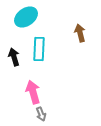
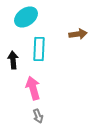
brown arrow: moved 2 px left, 1 px down; rotated 96 degrees clockwise
black arrow: moved 1 px left, 3 px down; rotated 12 degrees clockwise
pink arrow: moved 4 px up
gray arrow: moved 3 px left, 2 px down
